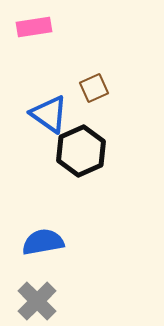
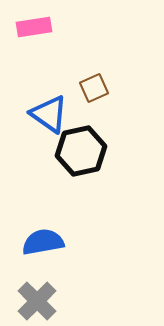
black hexagon: rotated 12 degrees clockwise
